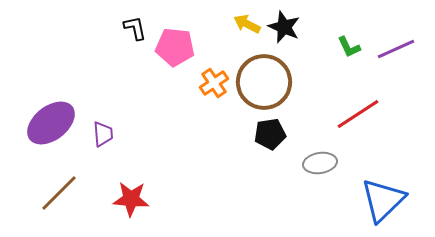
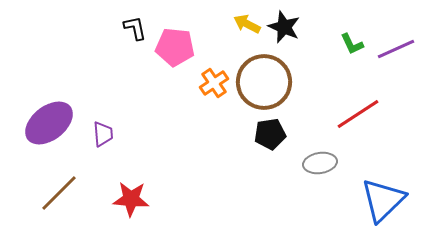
green L-shape: moved 3 px right, 3 px up
purple ellipse: moved 2 px left
